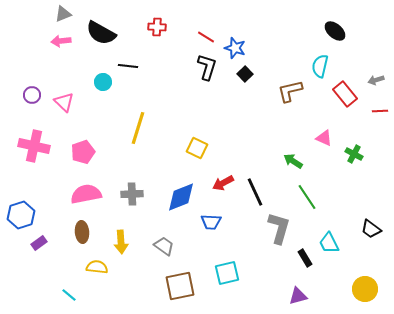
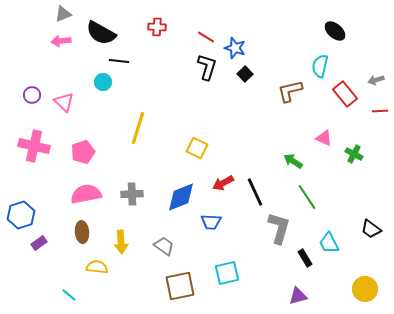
black line at (128, 66): moved 9 px left, 5 px up
